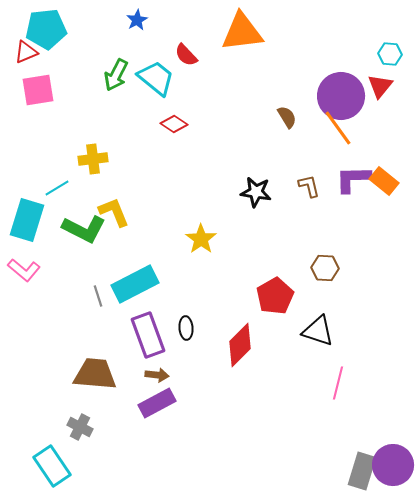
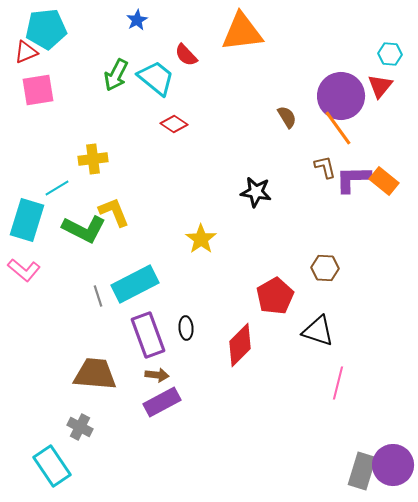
brown L-shape at (309, 186): moved 16 px right, 19 px up
purple rectangle at (157, 403): moved 5 px right, 1 px up
